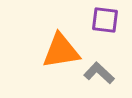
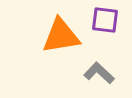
orange triangle: moved 15 px up
